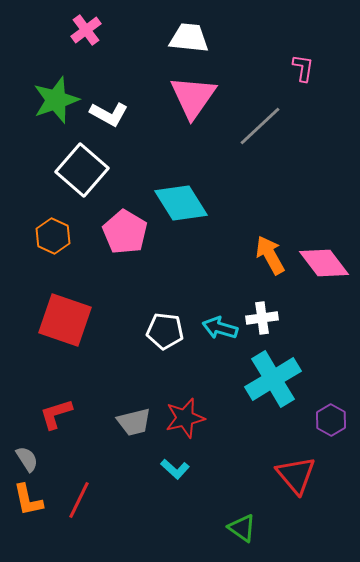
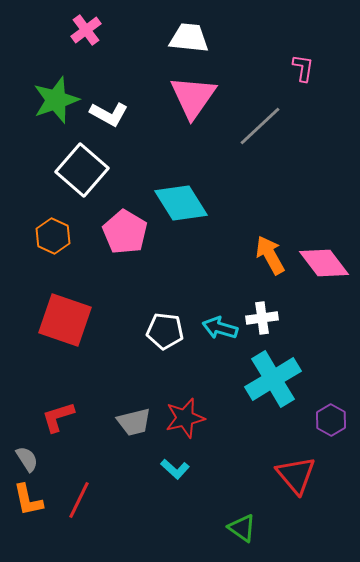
red L-shape: moved 2 px right, 3 px down
